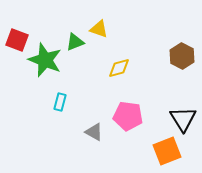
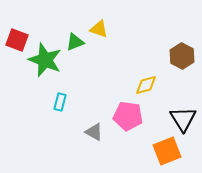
yellow diamond: moved 27 px right, 17 px down
